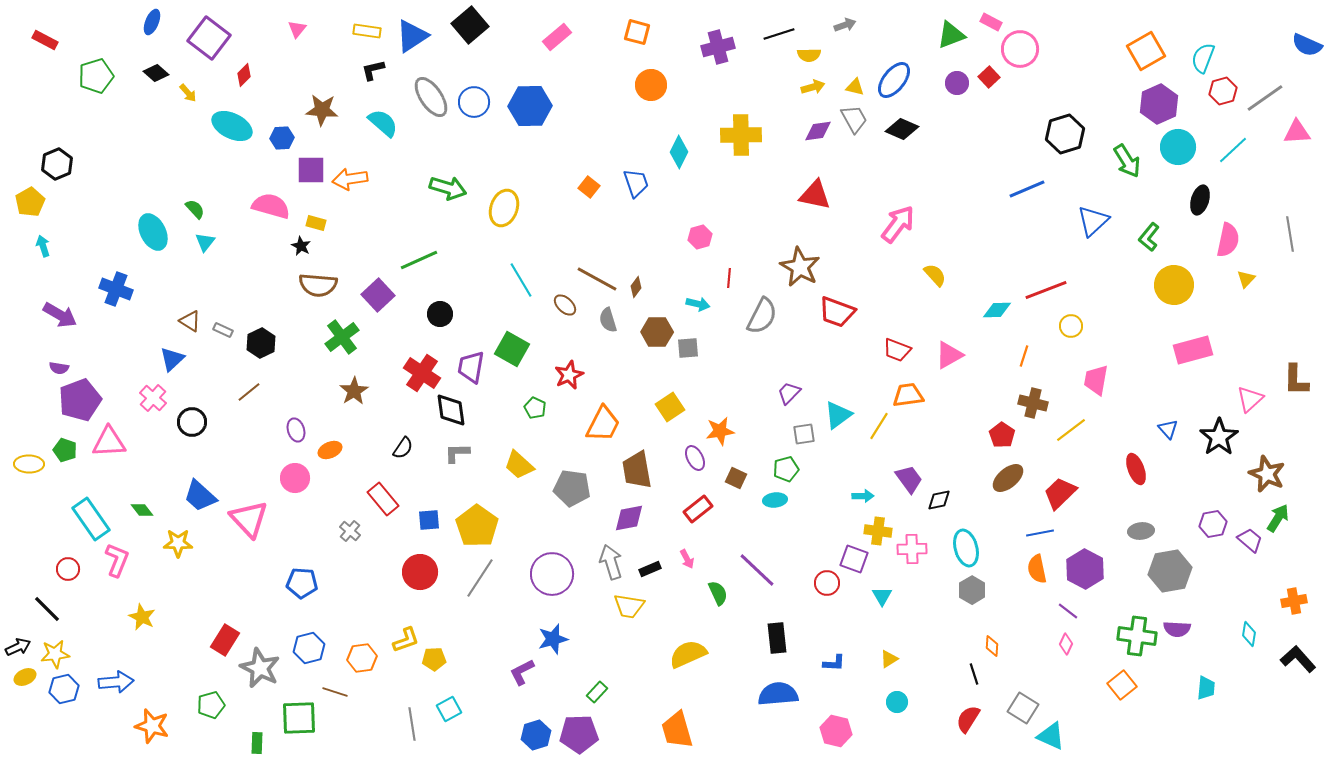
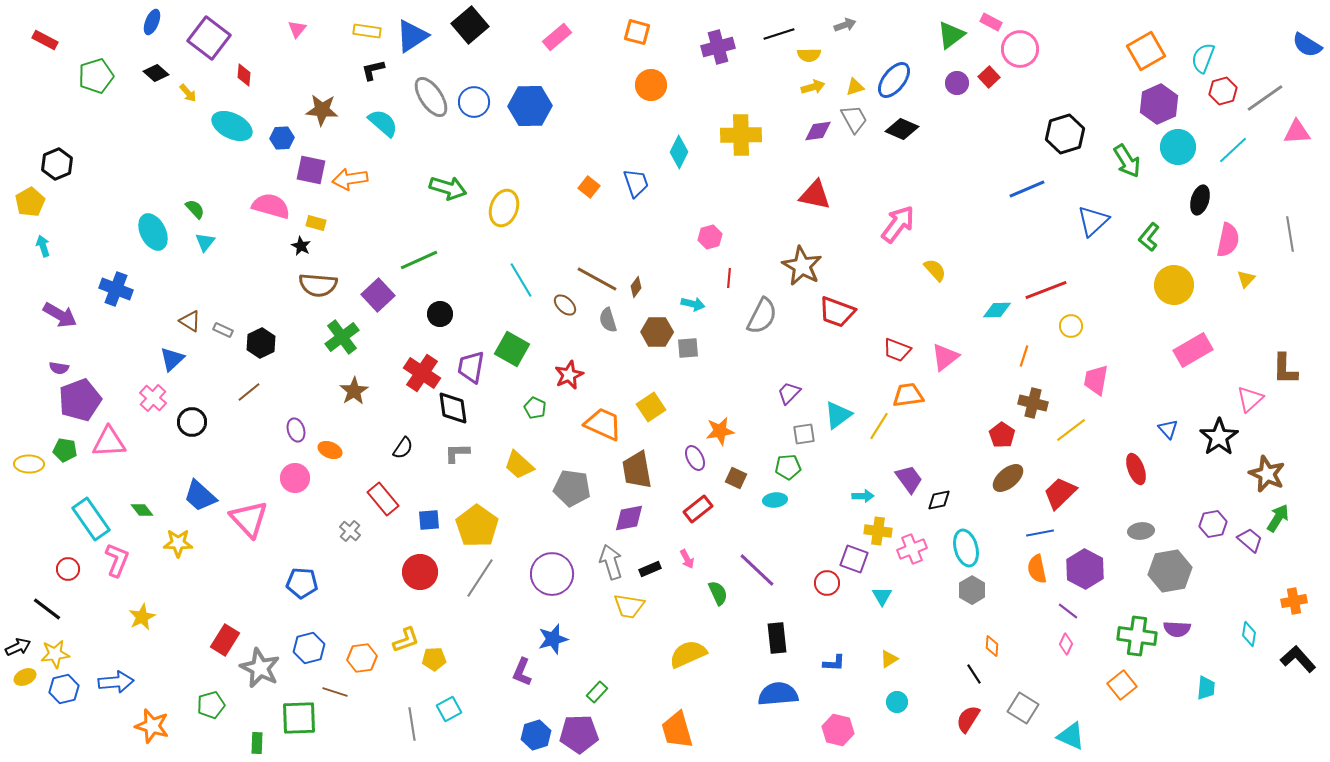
green triangle at (951, 35): rotated 16 degrees counterclockwise
blue semicircle at (1307, 45): rotated 8 degrees clockwise
red diamond at (244, 75): rotated 40 degrees counterclockwise
yellow triangle at (855, 87): rotated 30 degrees counterclockwise
purple square at (311, 170): rotated 12 degrees clockwise
pink hexagon at (700, 237): moved 10 px right
brown star at (800, 267): moved 2 px right, 1 px up
yellow semicircle at (935, 275): moved 5 px up
cyan arrow at (698, 304): moved 5 px left
pink rectangle at (1193, 350): rotated 15 degrees counterclockwise
pink triangle at (949, 355): moved 4 px left, 2 px down; rotated 8 degrees counterclockwise
brown L-shape at (1296, 380): moved 11 px left, 11 px up
yellow square at (670, 407): moved 19 px left
black diamond at (451, 410): moved 2 px right, 2 px up
orange trapezoid at (603, 424): rotated 93 degrees counterclockwise
green pentagon at (65, 450): rotated 10 degrees counterclockwise
orange ellipse at (330, 450): rotated 45 degrees clockwise
green pentagon at (786, 469): moved 2 px right, 2 px up; rotated 10 degrees clockwise
pink cross at (912, 549): rotated 20 degrees counterclockwise
black line at (47, 609): rotated 8 degrees counterclockwise
yellow star at (142, 617): rotated 20 degrees clockwise
purple L-shape at (522, 672): rotated 40 degrees counterclockwise
black line at (974, 674): rotated 15 degrees counterclockwise
pink hexagon at (836, 731): moved 2 px right, 1 px up
cyan triangle at (1051, 736): moved 20 px right
